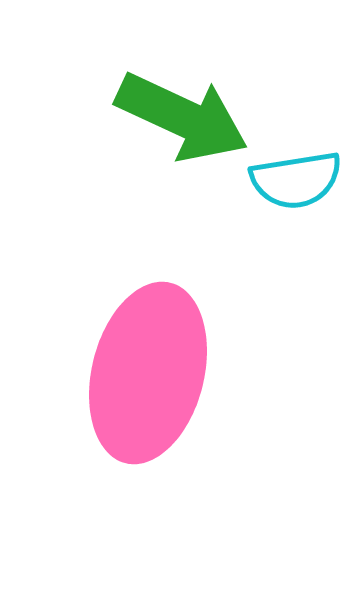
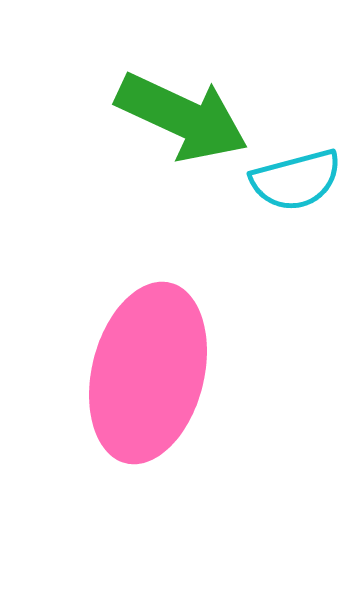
cyan semicircle: rotated 6 degrees counterclockwise
